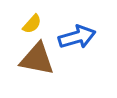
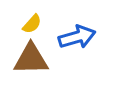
brown triangle: moved 6 px left; rotated 12 degrees counterclockwise
